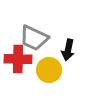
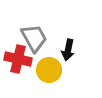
gray trapezoid: rotated 144 degrees counterclockwise
red cross: rotated 12 degrees clockwise
